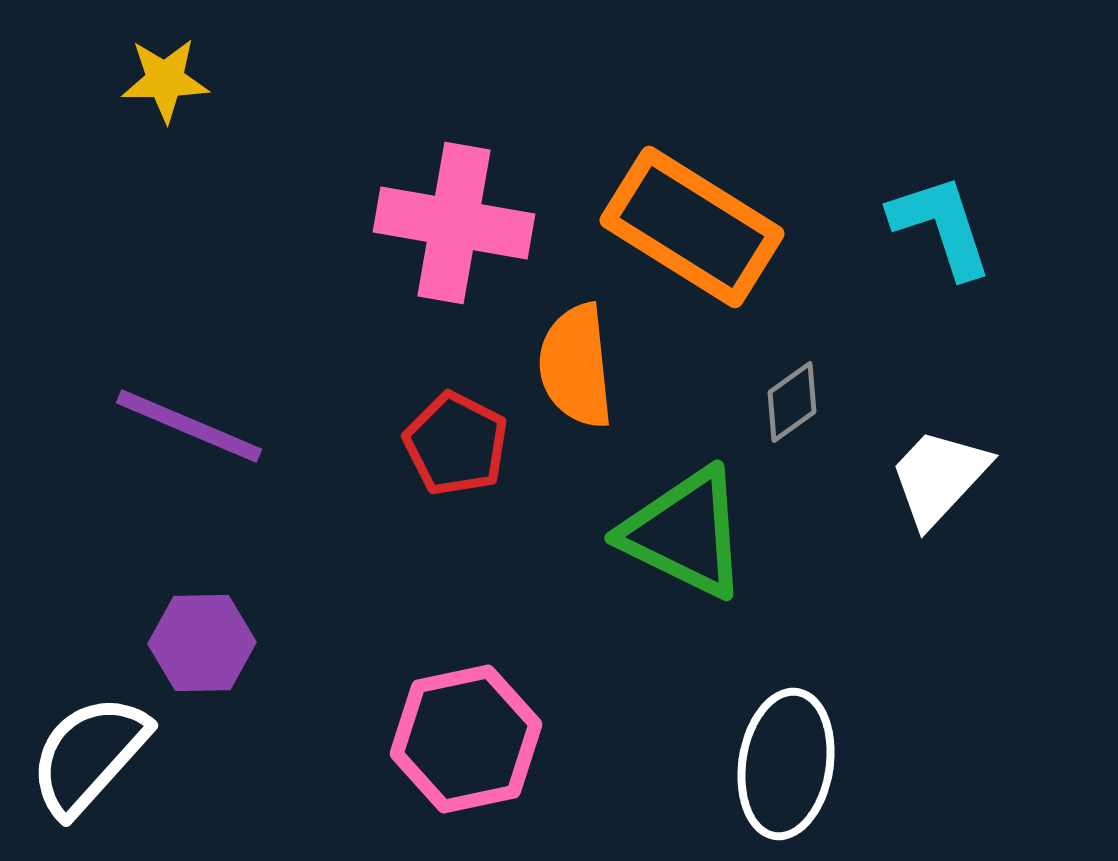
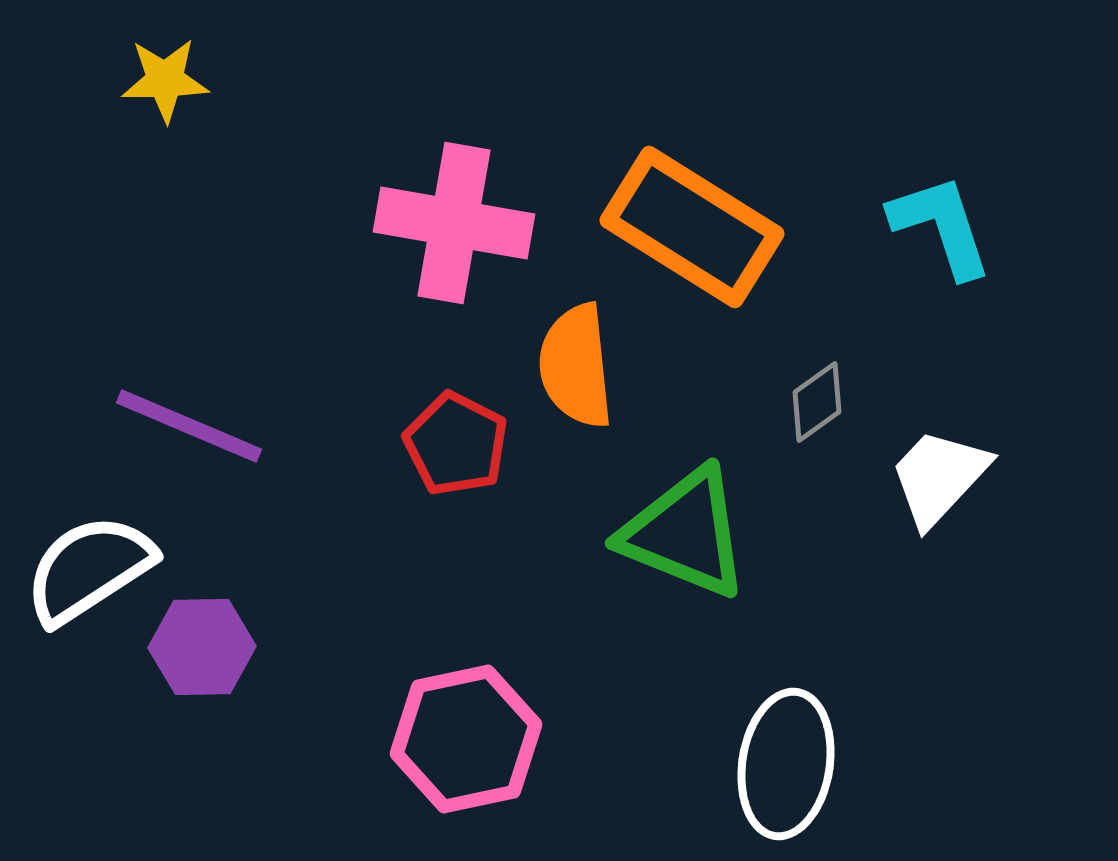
gray diamond: moved 25 px right
green triangle: rotated 4 degrees counterclockwise
purple hexagon: moved 4 px down
white semicircle: moved 186 px up; rotated 15 degrees clockwise
